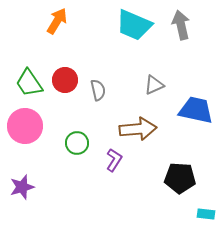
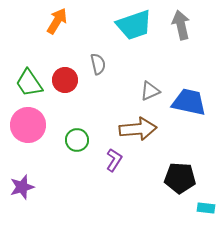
cyan trapezoid: rotated 42 degrees counterclockwise
gray triangle: moved 4 px left, 6 px down
gray semicircle: moved 26 px up
blue trapezoid: moved 7 px left, 8 px up
pink circle: moved 3 px right, 1 px up
green circle: moved 3 px up
cyan rectangle: moved 6 px up
